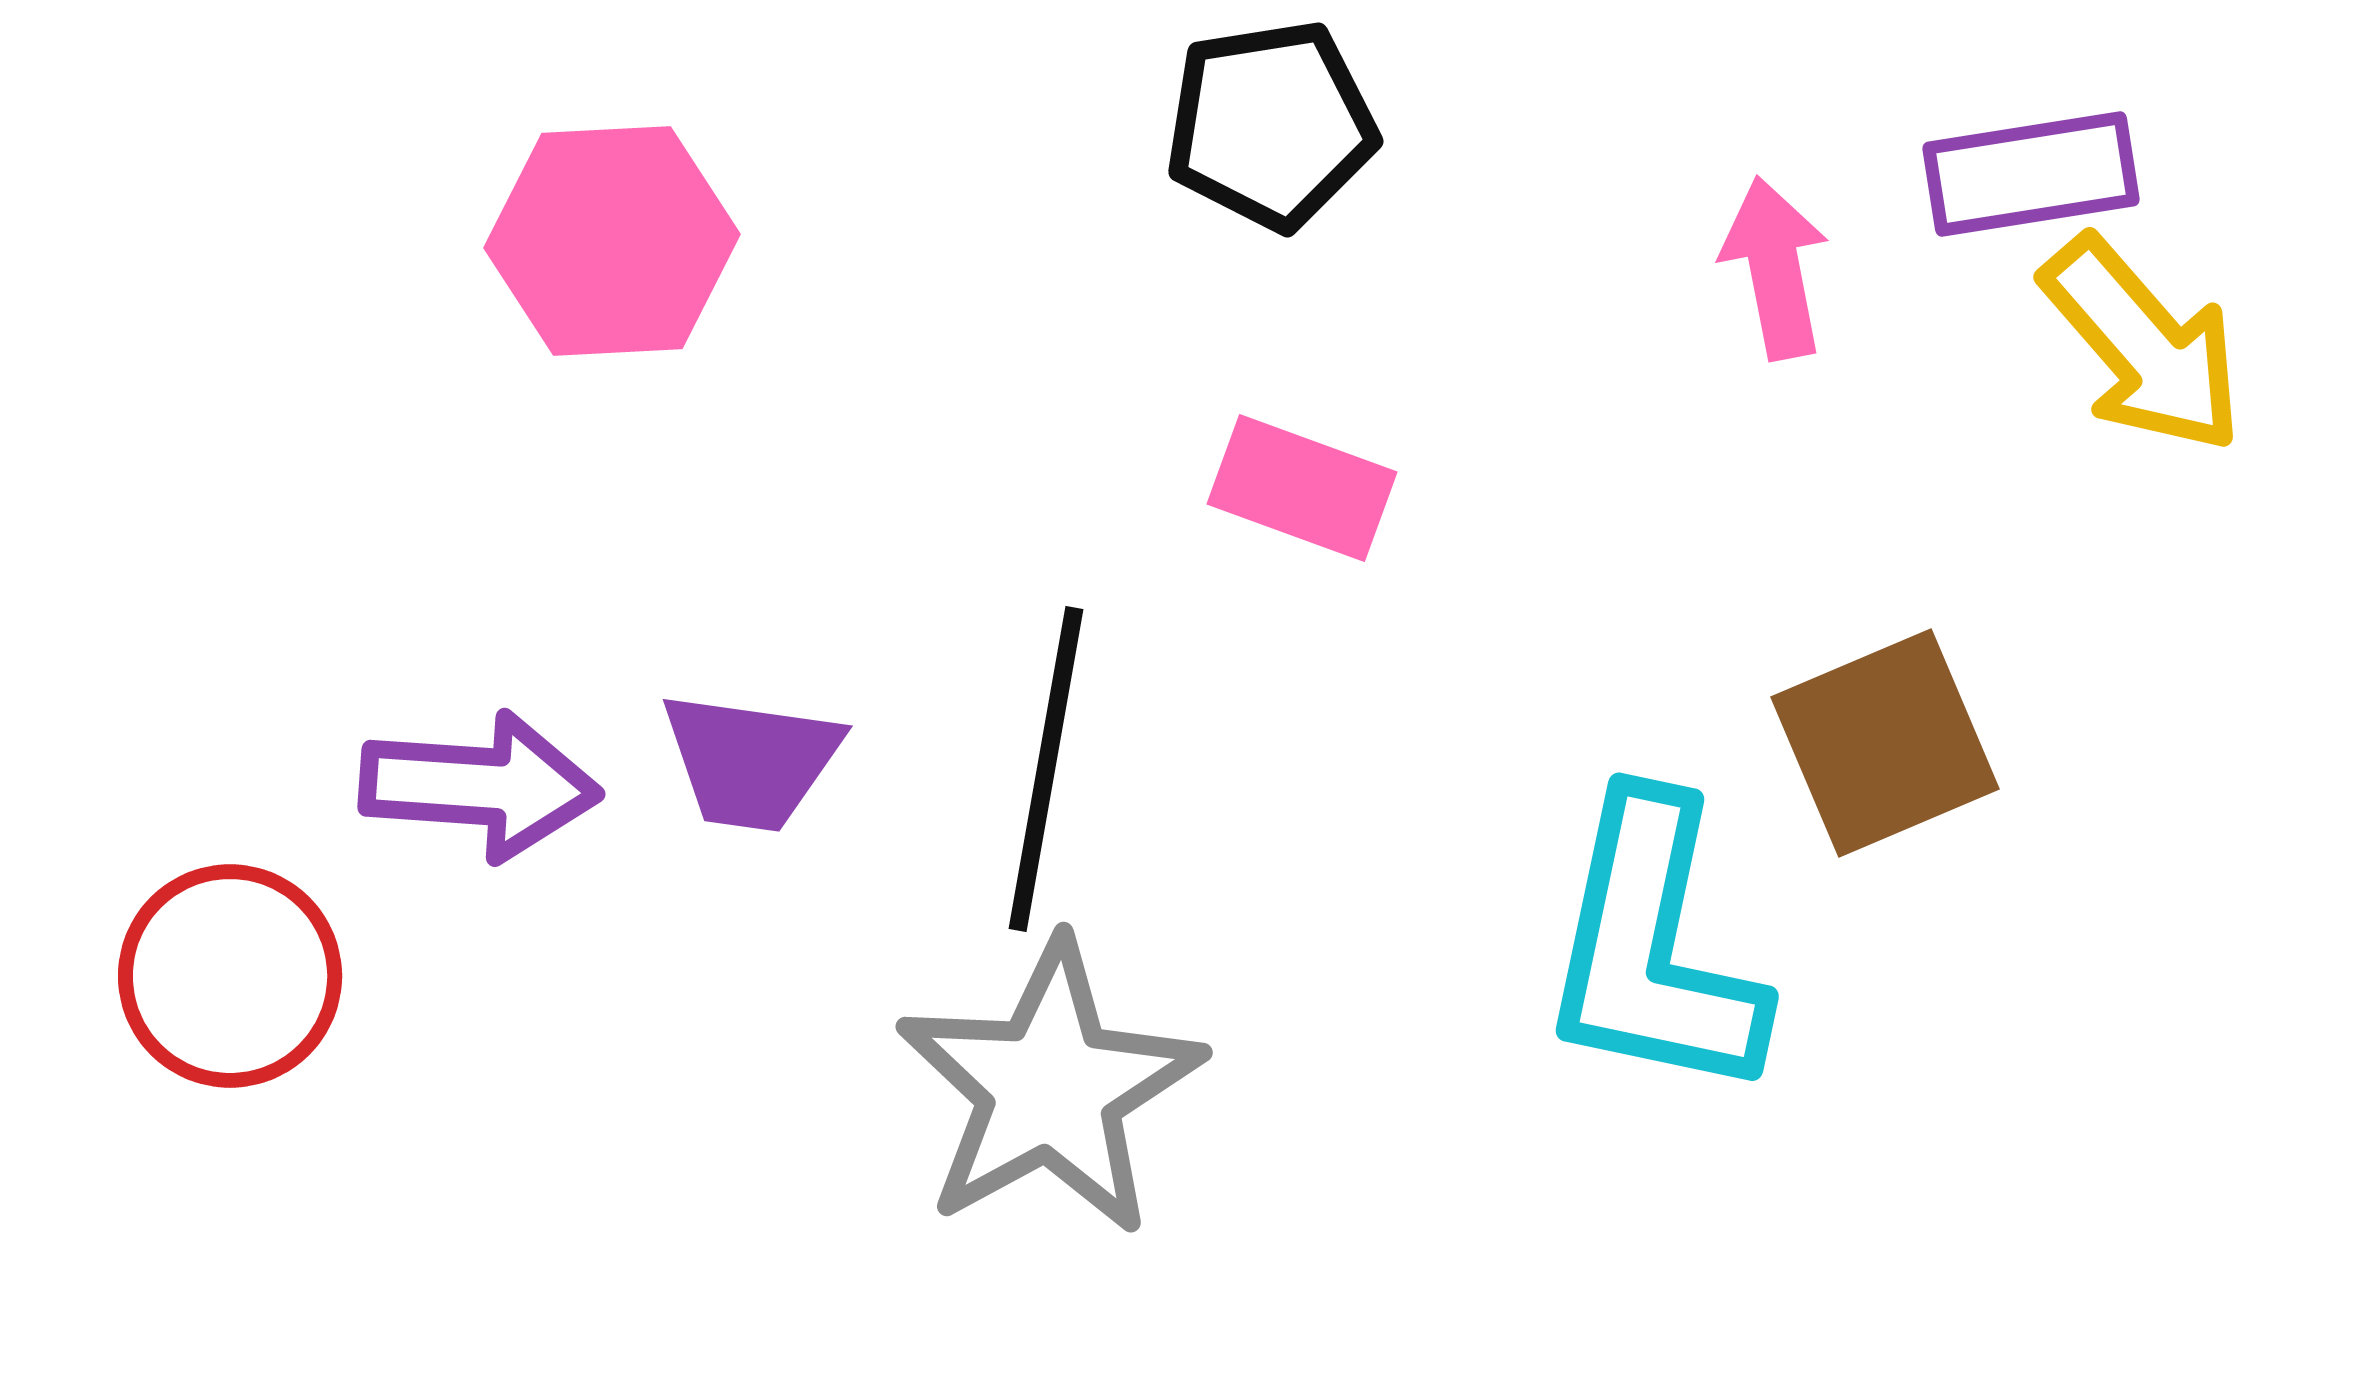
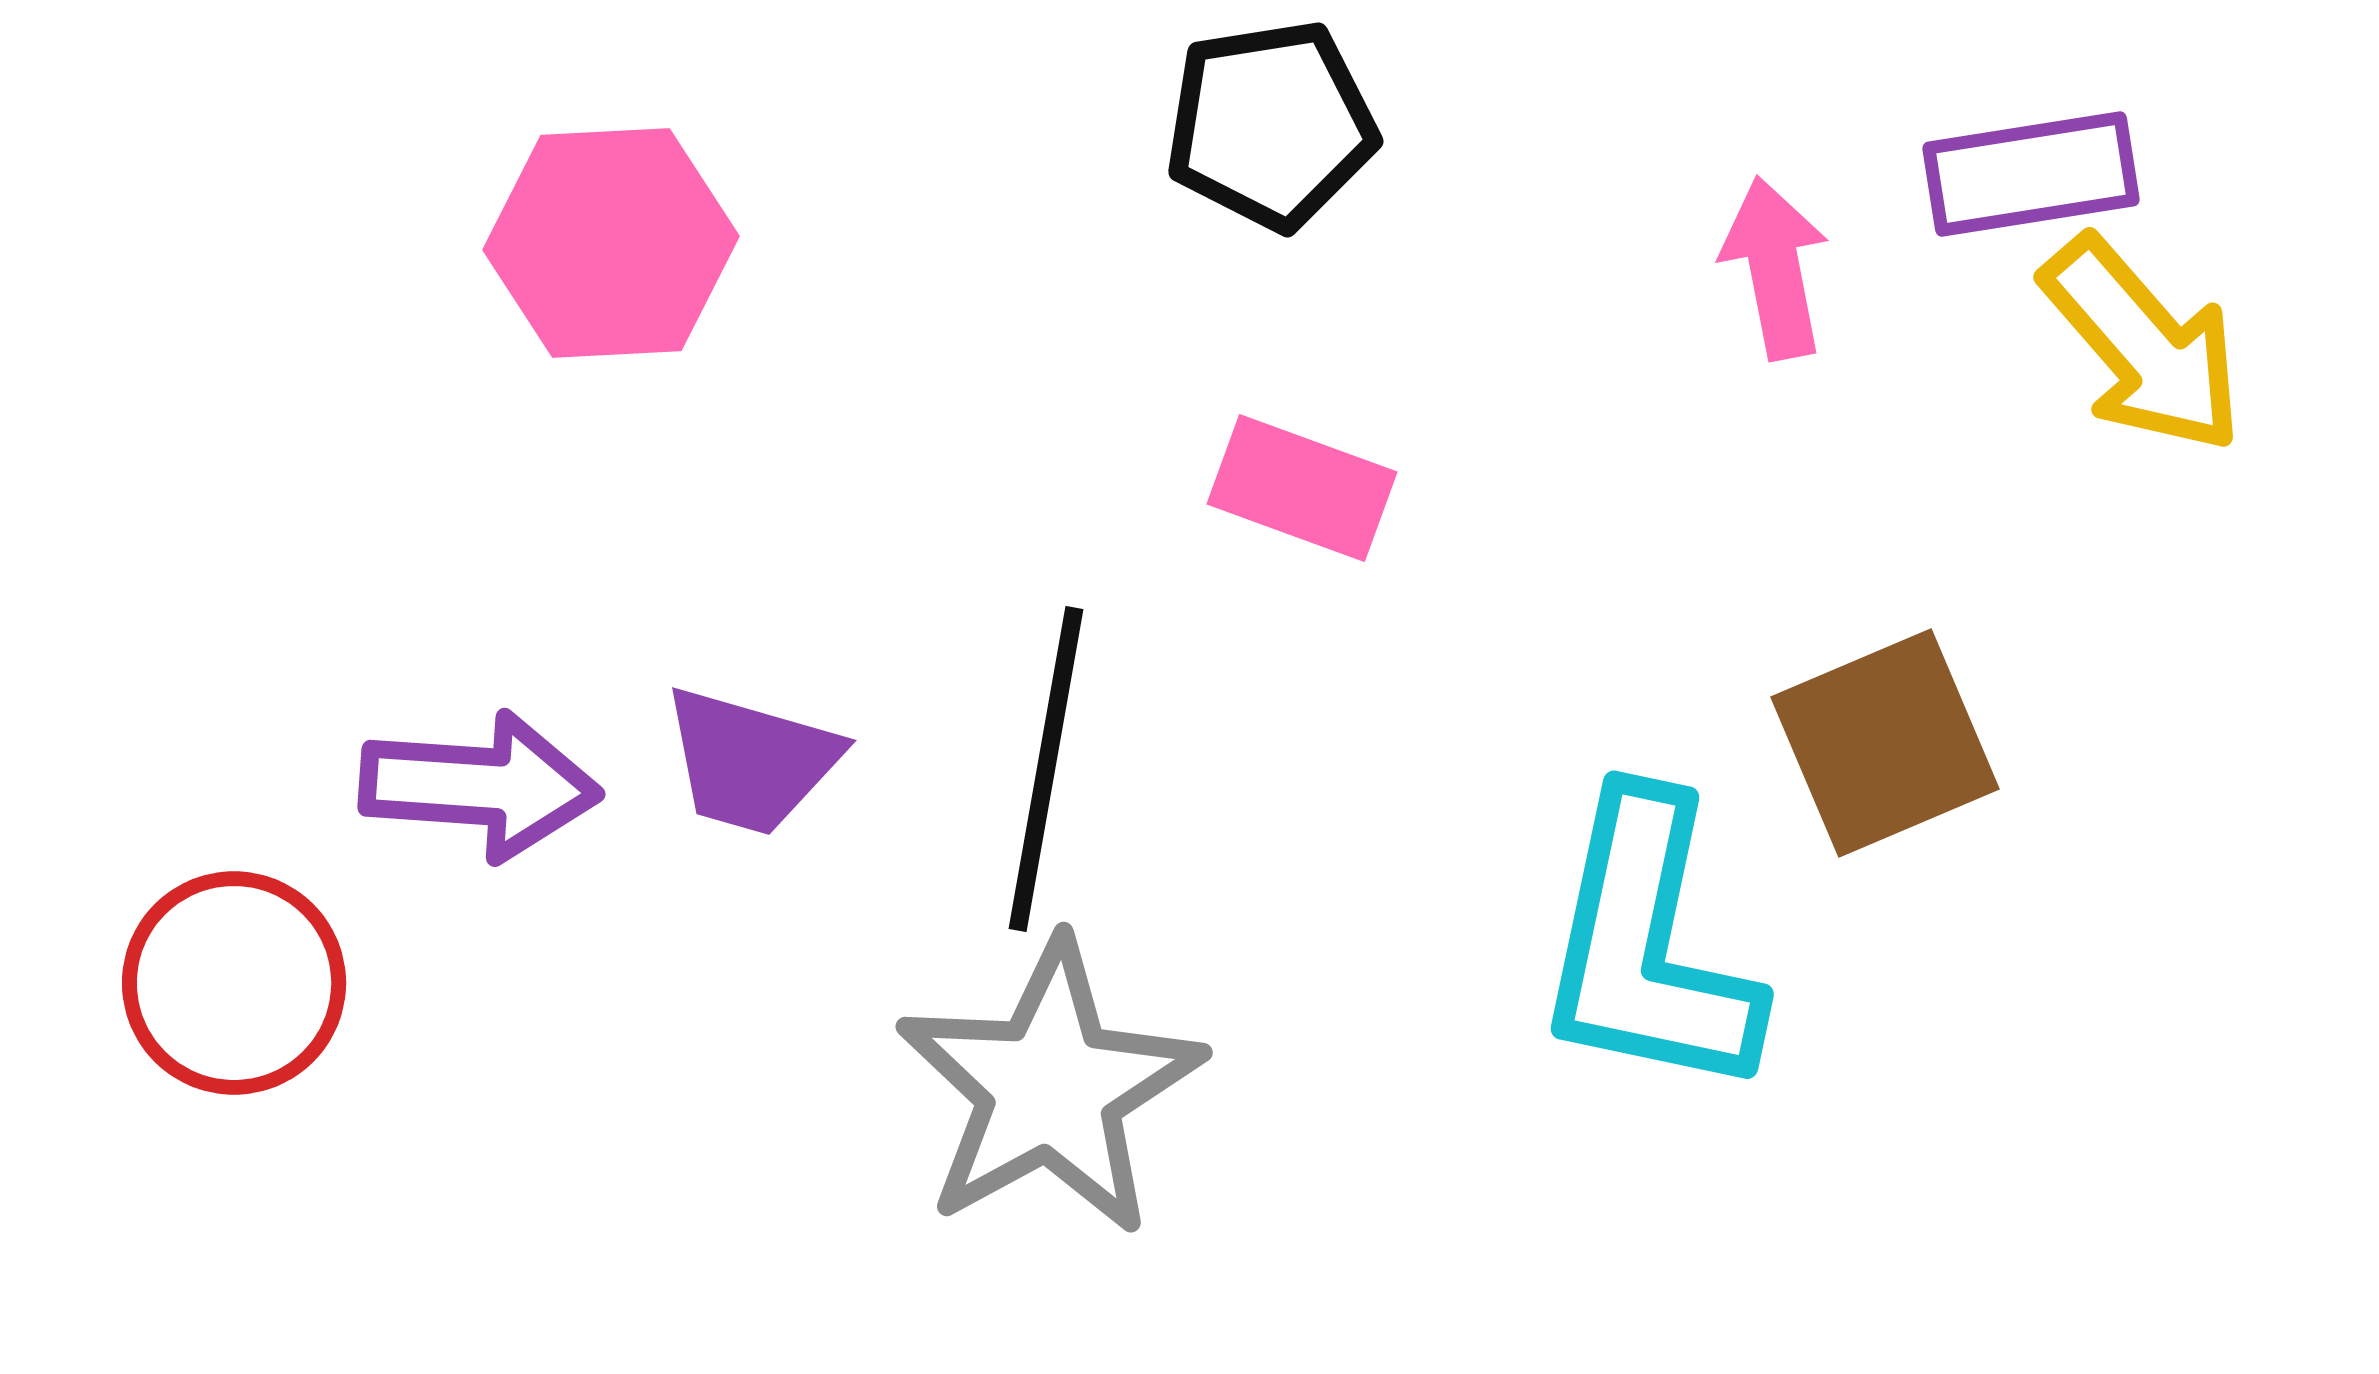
pink hexagon: moved 1 px left, 2 px down
purple trapezoid: rotated 8 degrees clockwise
cyan L-shape: moved 5 px left, 2 px up
red circle: moved 4 px right, 7 px down
